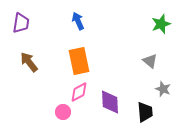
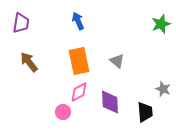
gray triangle: moved 33 px left
